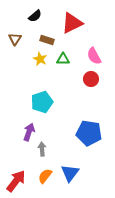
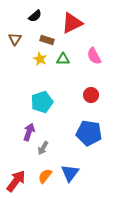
red circle: moved 16 px down
gray arrow: moved 1 px right, 1 px up; rotated 144 degrees counterclockwise
